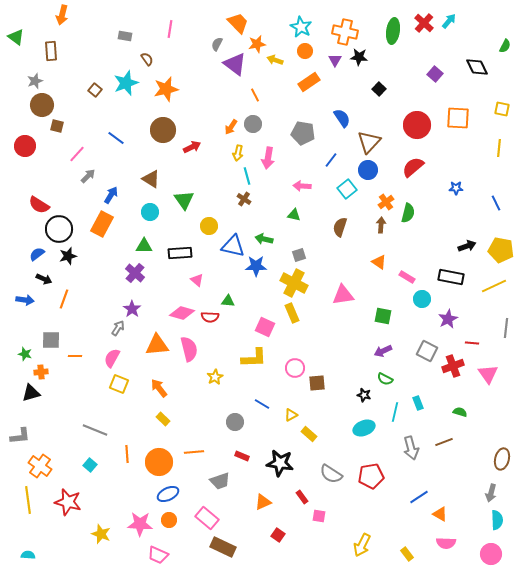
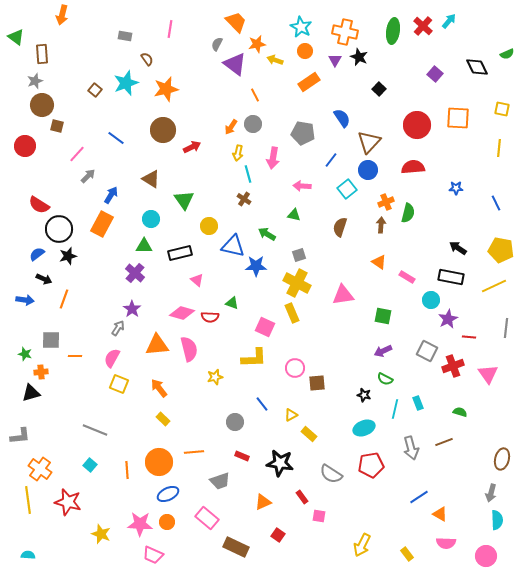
orange trapezoid at (238, 23): moved 2 px left, 1 px up
red cross at (424, 23): moved 1 px left, 3 px down
green semicircle at (505, 46): moved 2 px right, 8 px down; rotated 40 degrees clockwise
brown rectangle at (51, 51): moved 9 px left, 3 px down
black star at (359, 57): rotated 18 degrees clockwise
pink arrow at (268, 158): moved 5 px right
red semicircle at (413, 167): rotated 35 degrees clockwise
cyan line at (247, 176): moved 1 px right, 2 px up
orange cross at (386, 202): rotated 14 degrees clockwise
cyan circle at (150, 212): moved 1 px right, 7 px down
green arrow at (264, 239): moved 3 px right, 5 px up; rotated 18 degrees clockwise
black arrow at (467, 246): moved 9 px left, 2 px down; rotated 126 degrees counterclockwise
black rectangle at (180, 253): rotated 10 degrees counterclockwise
yellow cross at (294, 283): moved 3 px right
cyan circle at (422, 299): moved 9 px right, 1 px down
green triangle at (228, 301): moved 4 px right, 2 px down; rotated 16 degrees clockwise
red line at (472, 343): moved 3 px left, 6 px up
yellow star at (215, 377): rotated 14 degrees clockwise
blue line at (262, 404): rotated 21 degrees clockwise
cyan line at (395, 412): moved 3 px up
orange line at (127, 454): moved 16 px down
orange cross at (40, 466): moved 3 px down
red pentagon at (371, 476): moved 11 px up
orange circle at (169, 520): moved 2 px left, 2 px down
brown rectangle at (223, 547): moved 13 px right
pink circle at (491, 554): moved 5 px left, 2 px down
pink trapezoid at (158, 555): moved 5 px left
